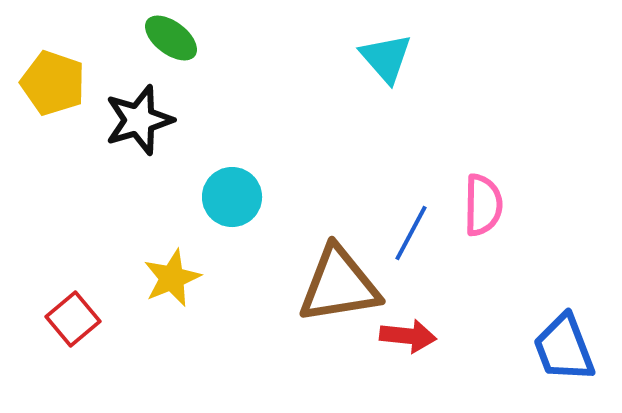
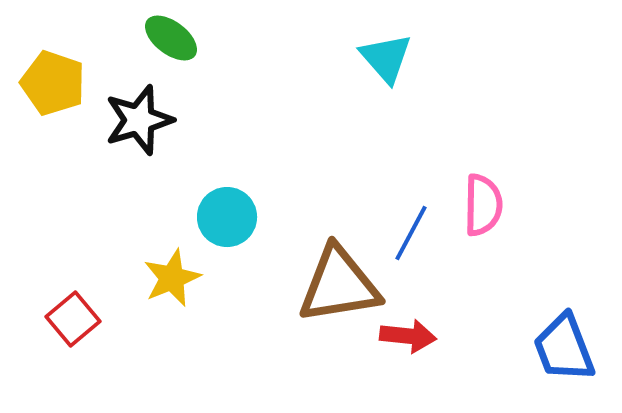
cyan circle: moved 5 px left, 20 px down
